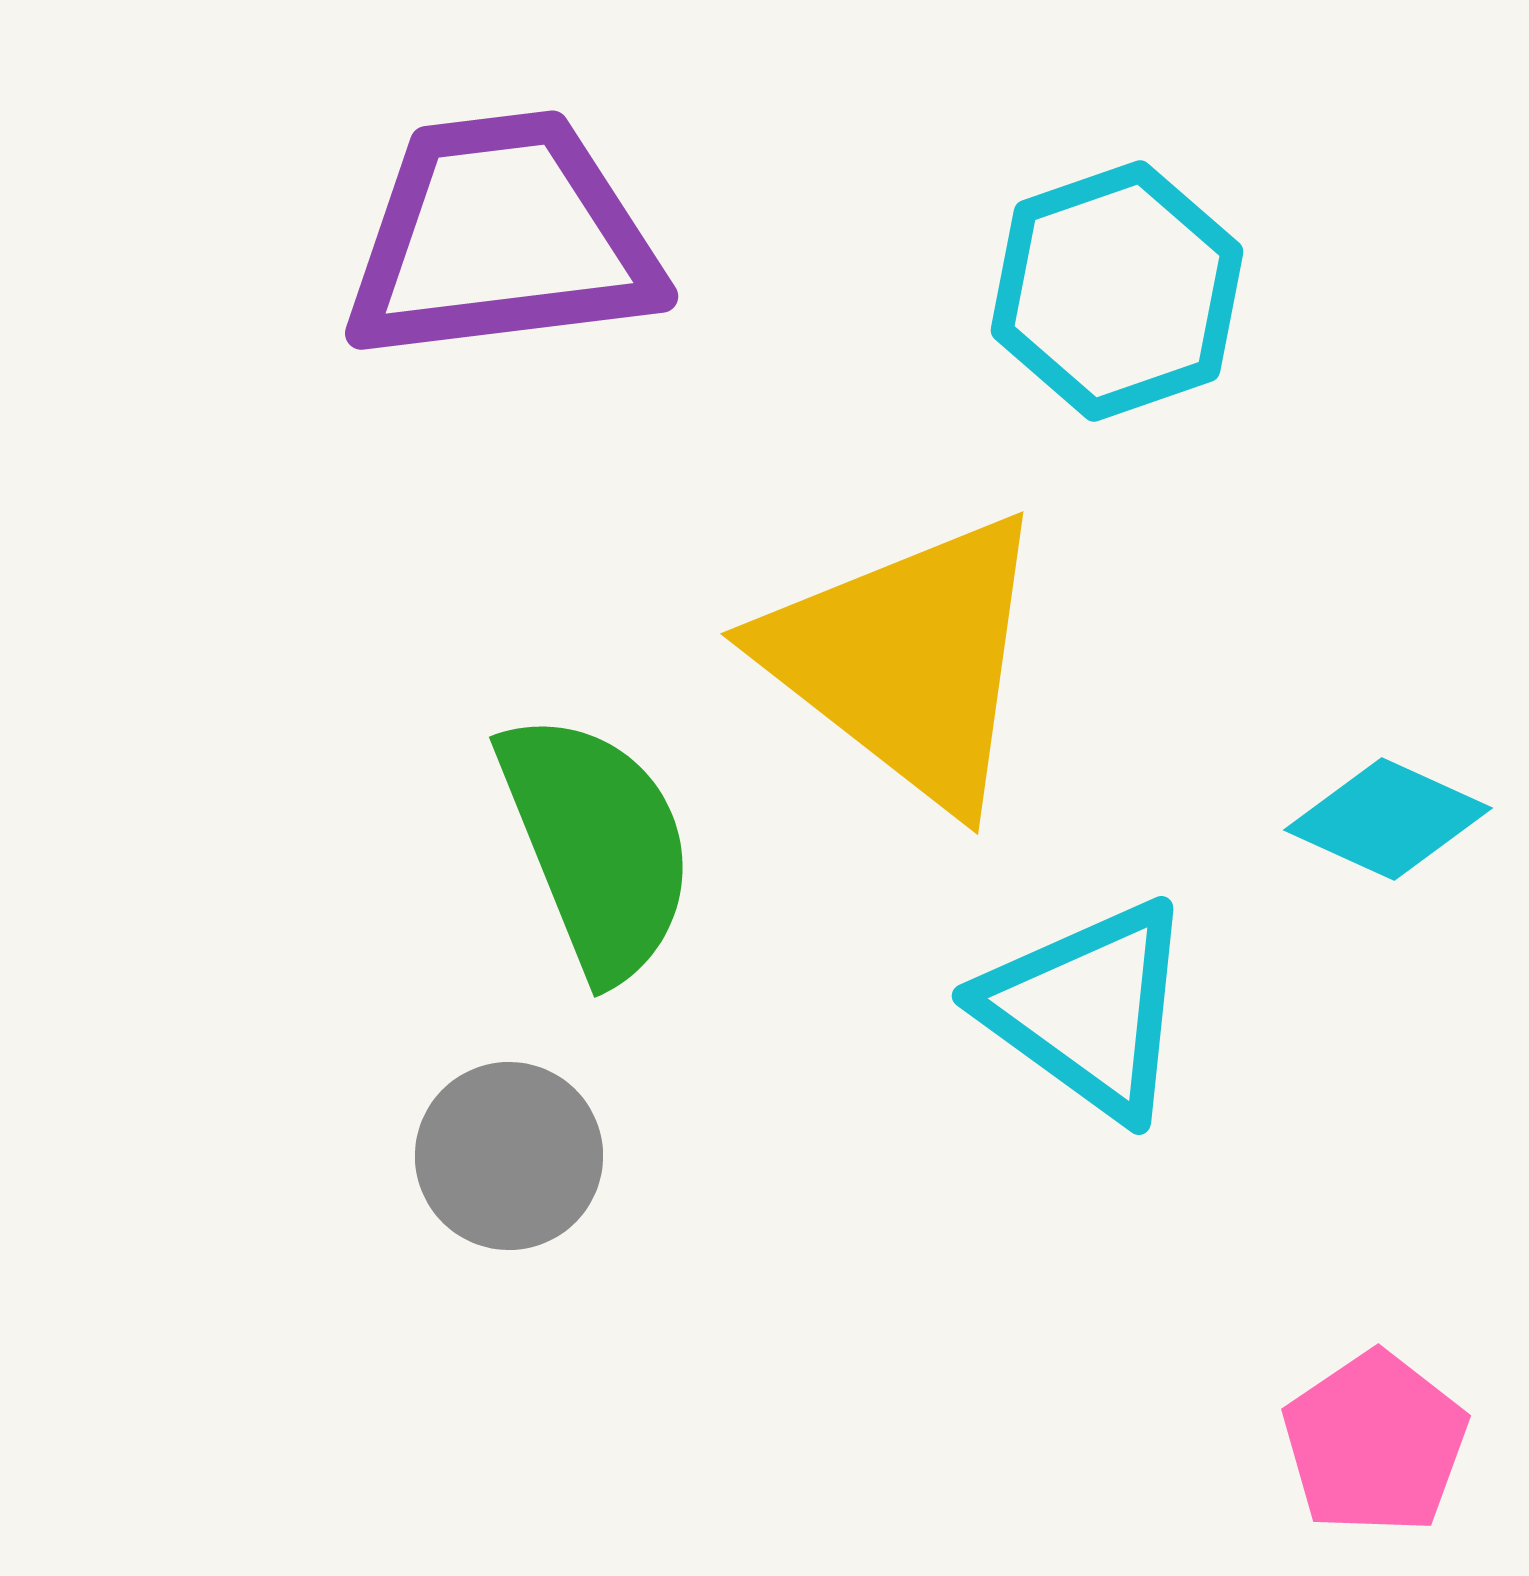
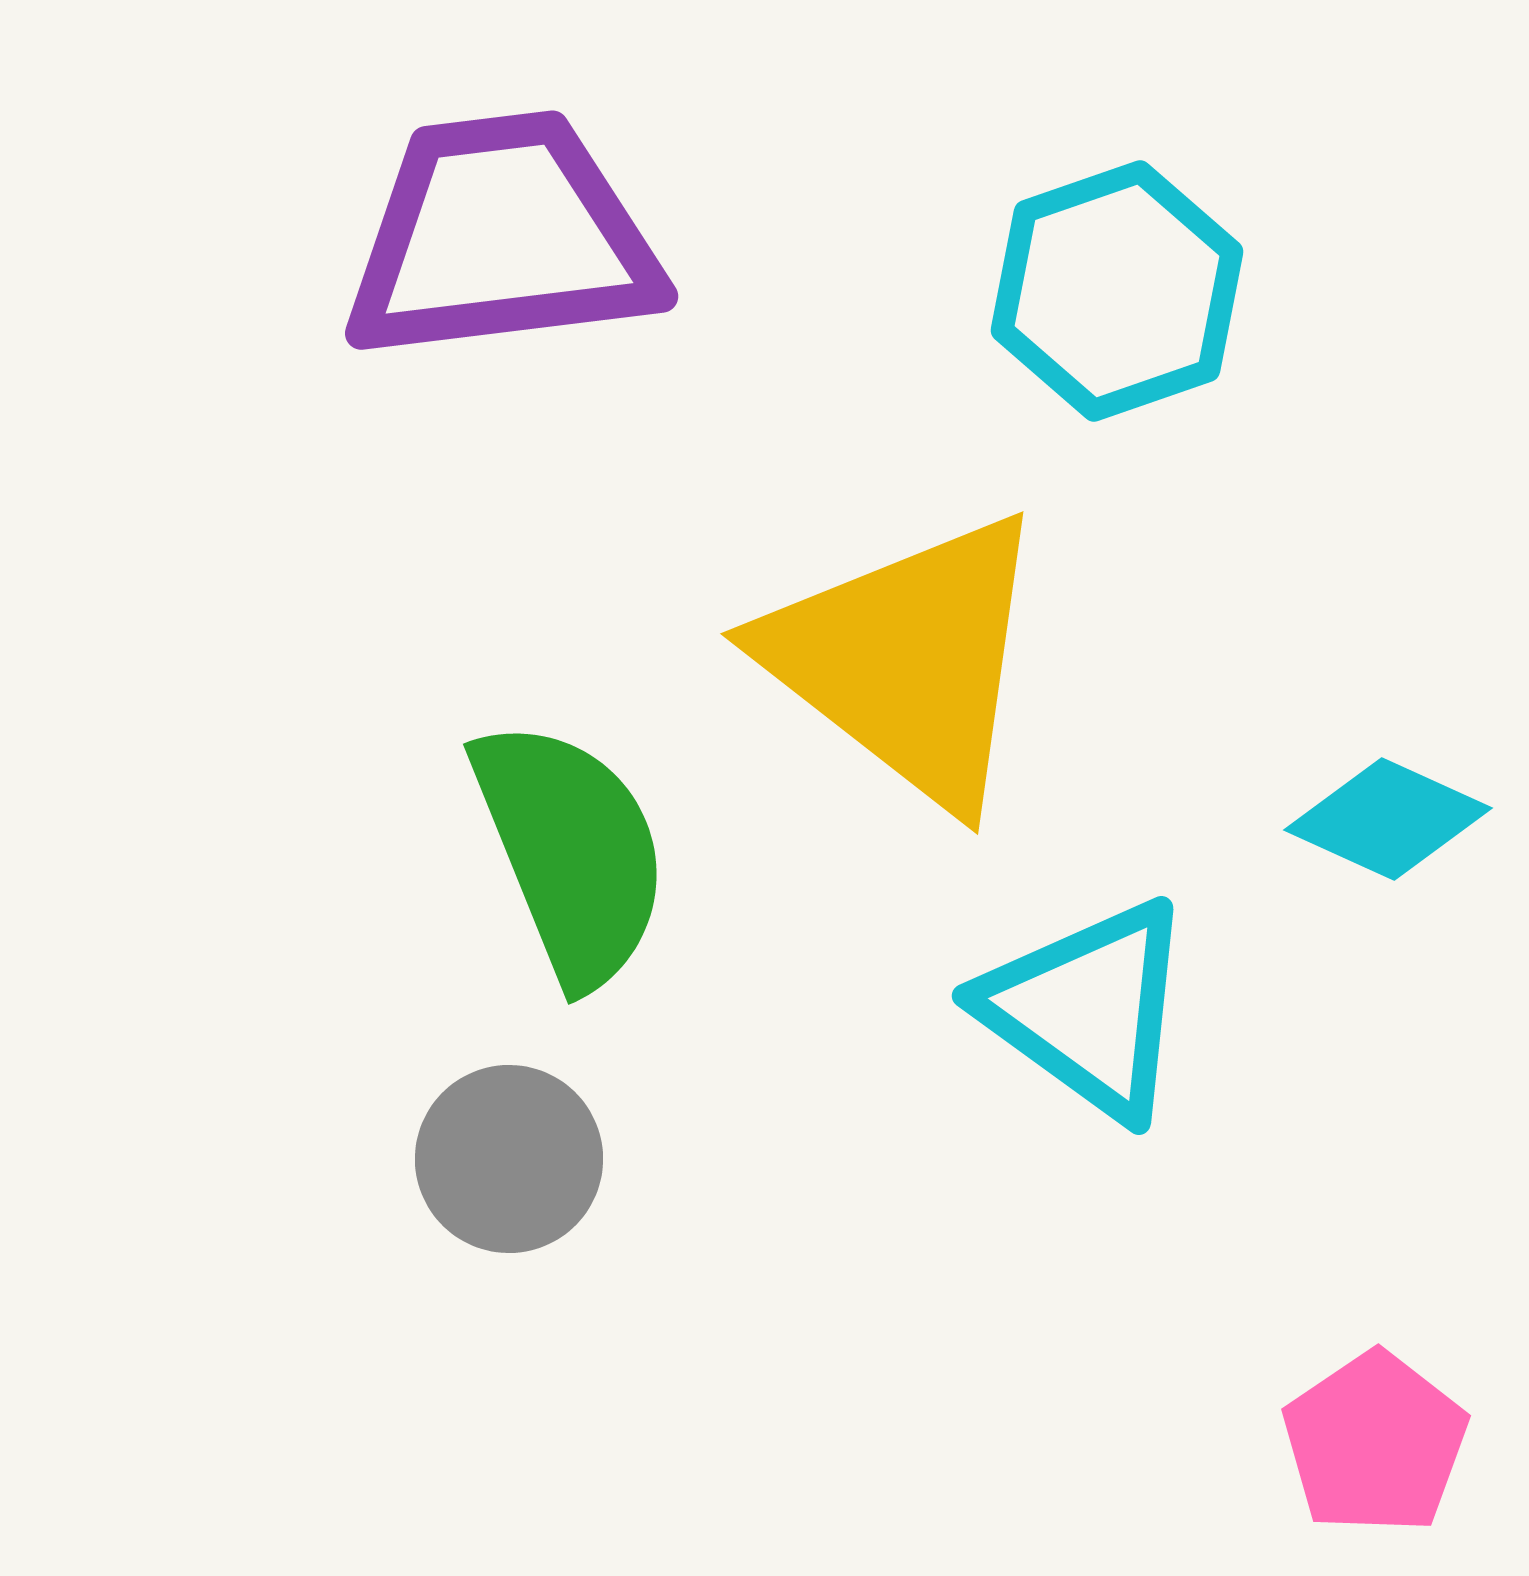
green semicircle: moved 26 px left, 7 px down
gray circle: moved 3 px down
